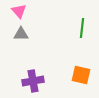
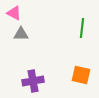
pink triangle: moved 5 px left, 2 px down; rotated 21 degrees counterclockwise
